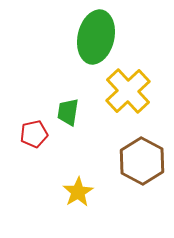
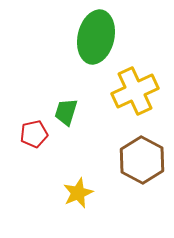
yellow cross: moved 7 px right; rotated 18 degrees clockwise
green trapezoid: moved 2 px left; rotated 8 degrees clockwise
brown hexagon: moved 1 px up
yellow star: moved 1 px down; rotated 8 degrees clockwise
